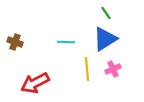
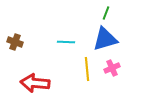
green line: rotated 56 degrees clockwise
blue triangle: rotated 16 degrees clockwise
pink cross: moved 1 px left, 1 px up
red arrow: rotated 32 degrees clockwise
